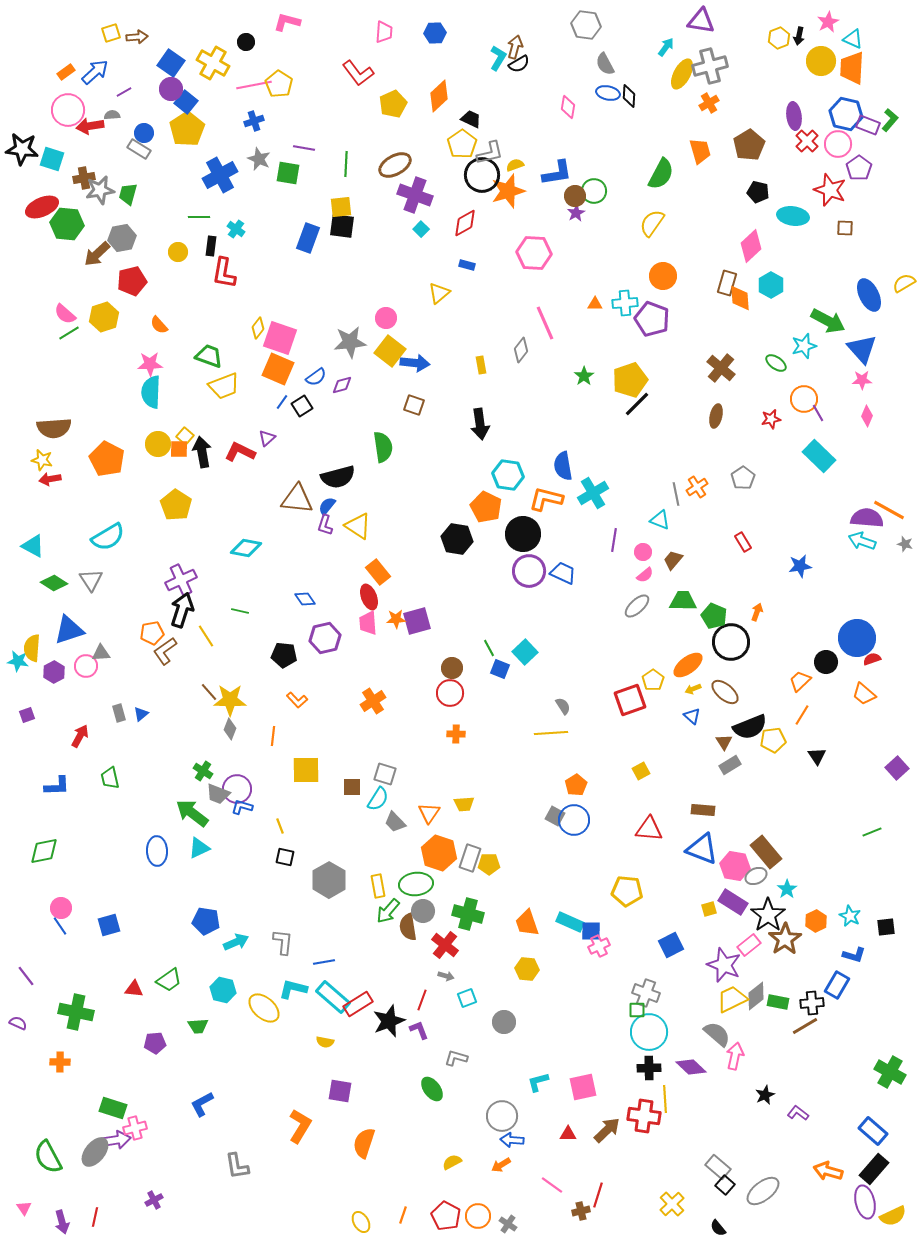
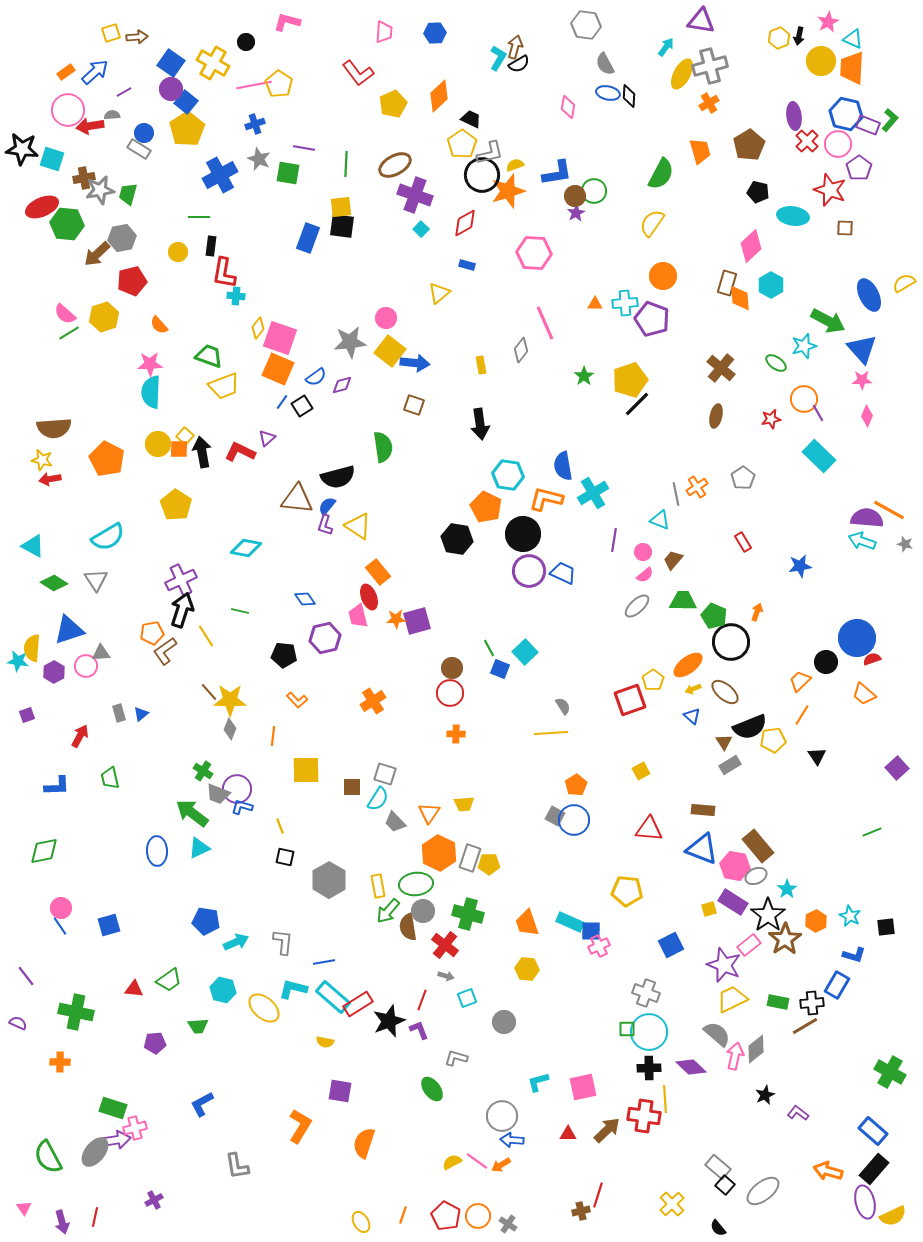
blue cross at (254, 121): moved 1 px right, 3 px down
cyan cross at (236, 229): moved 67 px down; rotated 30 degrees counterclockwise
gray triangle at (91, 580): moved 5 px right
pink trapezoid at (368, 623): moved 10 px left, 7 px up; rotated 10 degrees counterclockwise
brown rectangle at (766, 852): moved 8 px left, 6 px up
orange hexagon at (439, 853): rotated 8 degrees clockwise
gray diamond at (756, 996): moved 53 px down
green square at (637, 1010): moved 10 px left, 19 px down
pink line at (552, 1185): moved 75 px left, 24 px up
